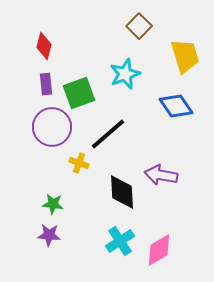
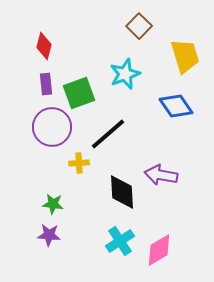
yellow cross: rotated 24 degrees counterclockwise
